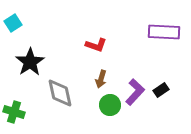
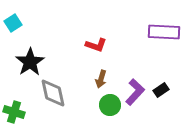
gray diamond: moved 7 px left
